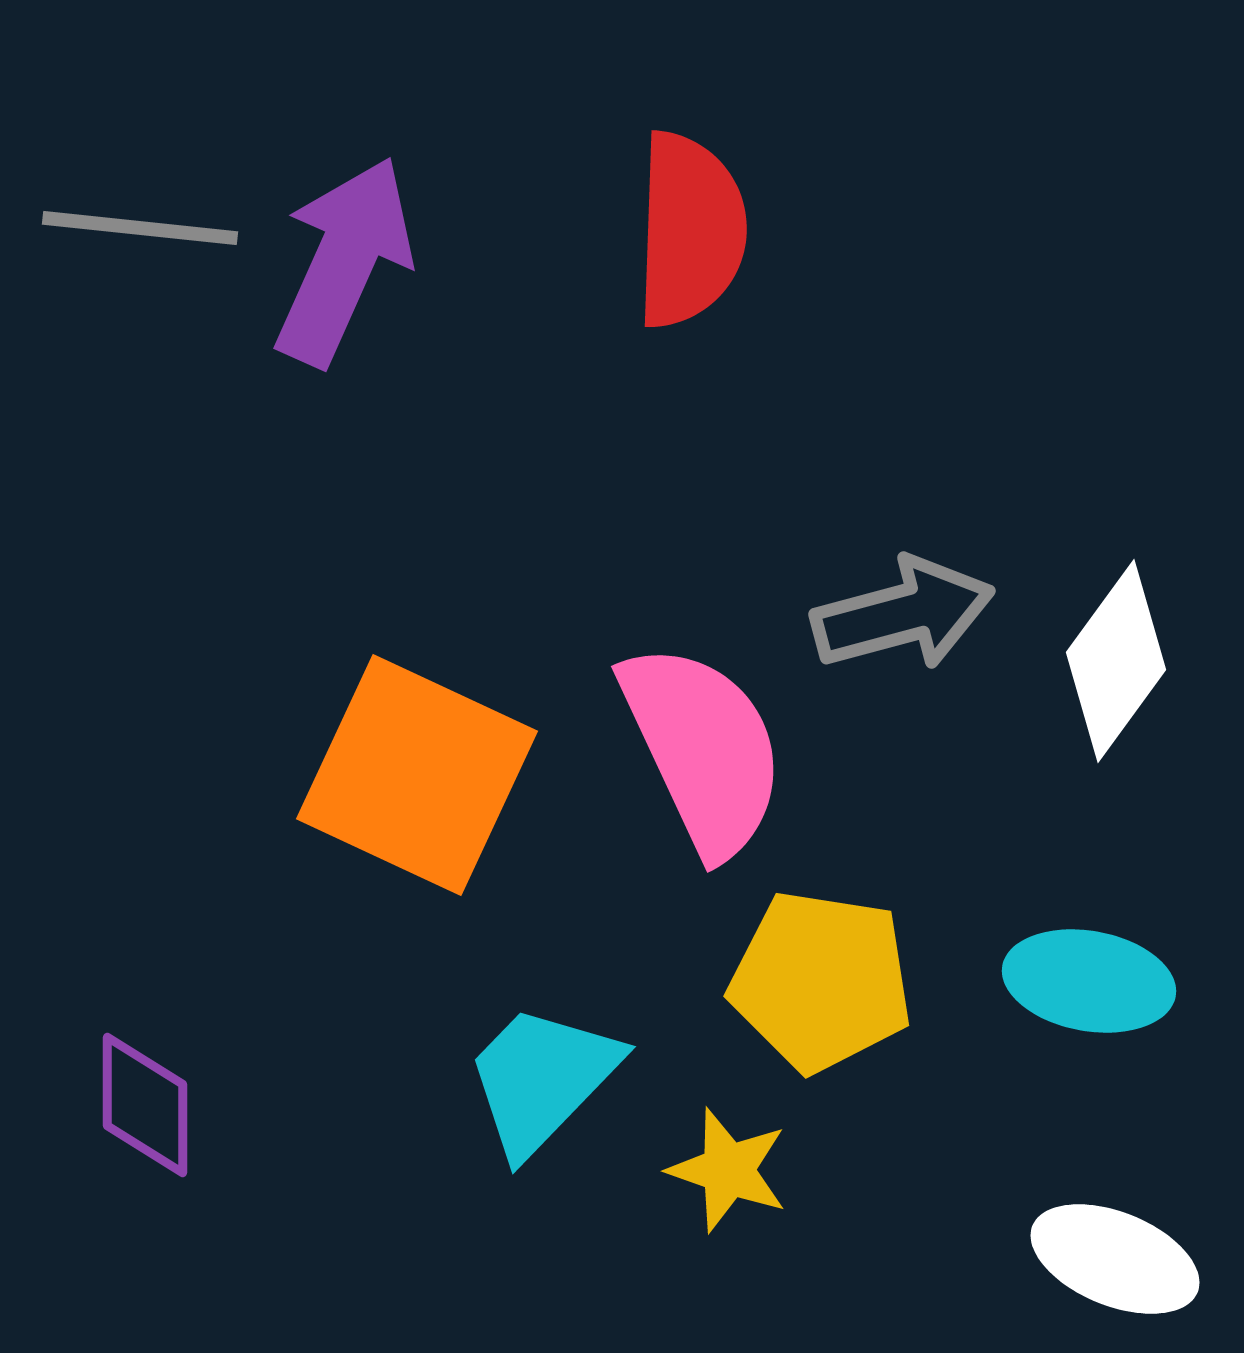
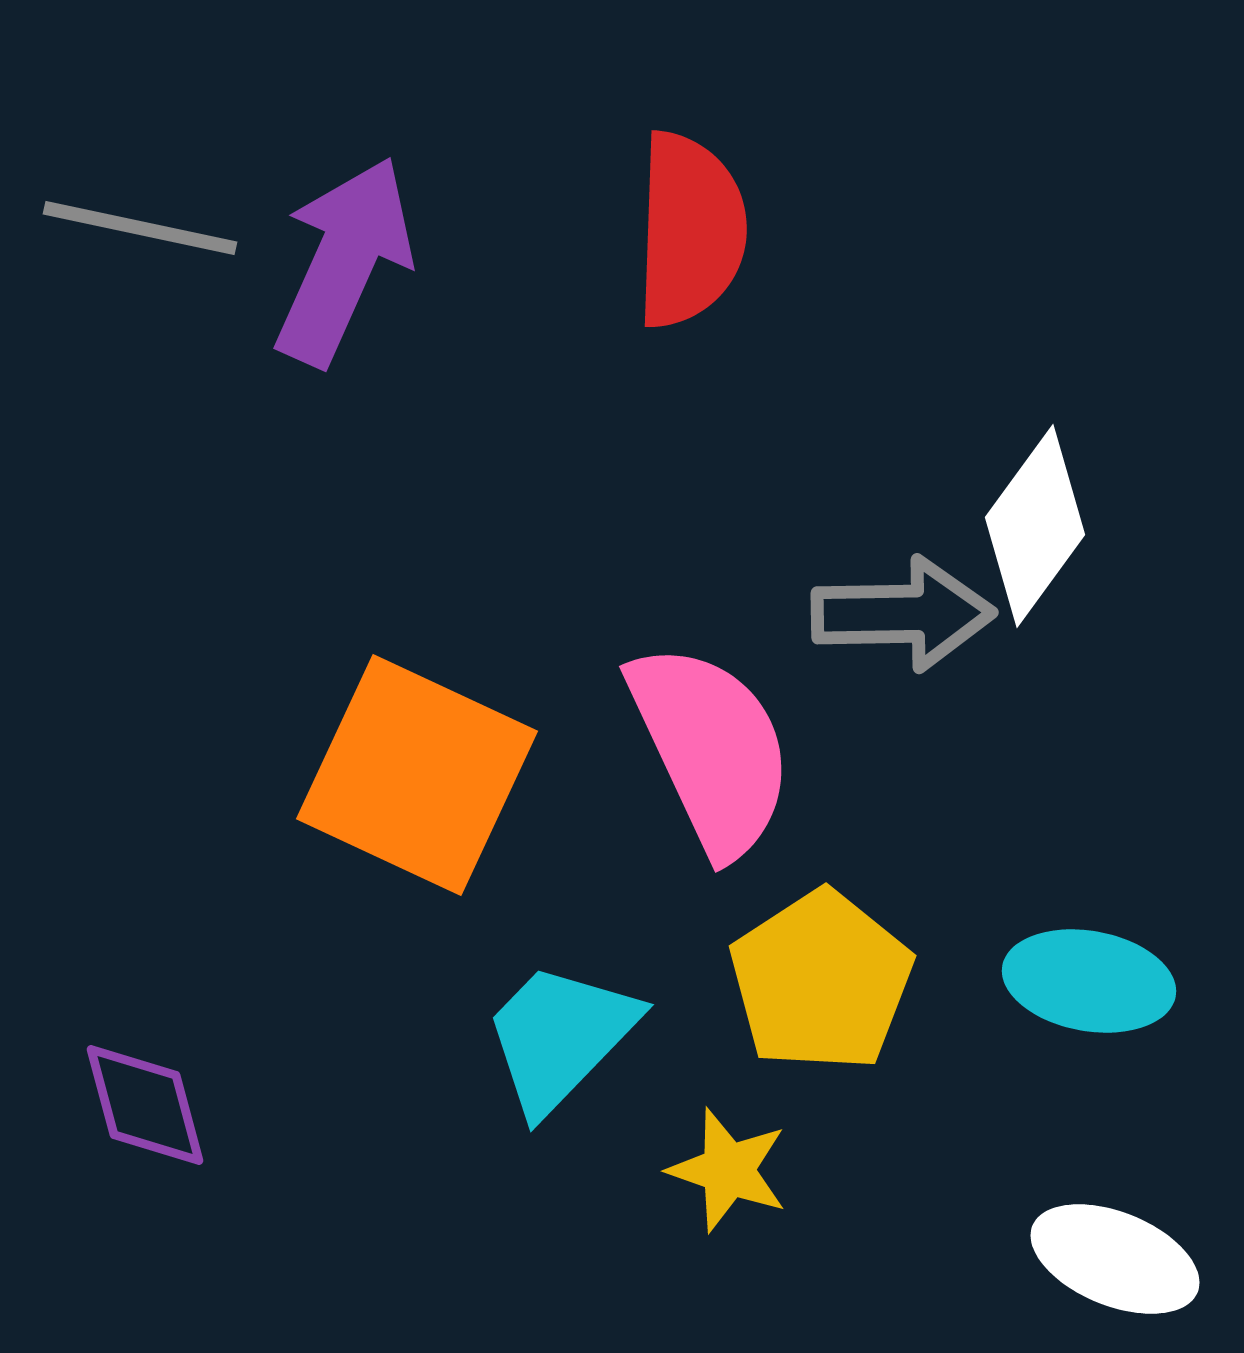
gray line: rotated 6 degrees clockwise
gray arrow: rotated 14 degrees clockwise
white diamond: moved 81 px left, 135 px up
pink semicircle: moved 8 px right
yellow pentagon: rotated 30 degrees clockwise
cyan trapezoid: moved 18 px right, 42 px up
purple diamond: rotated 15 degrees counterclockwise
